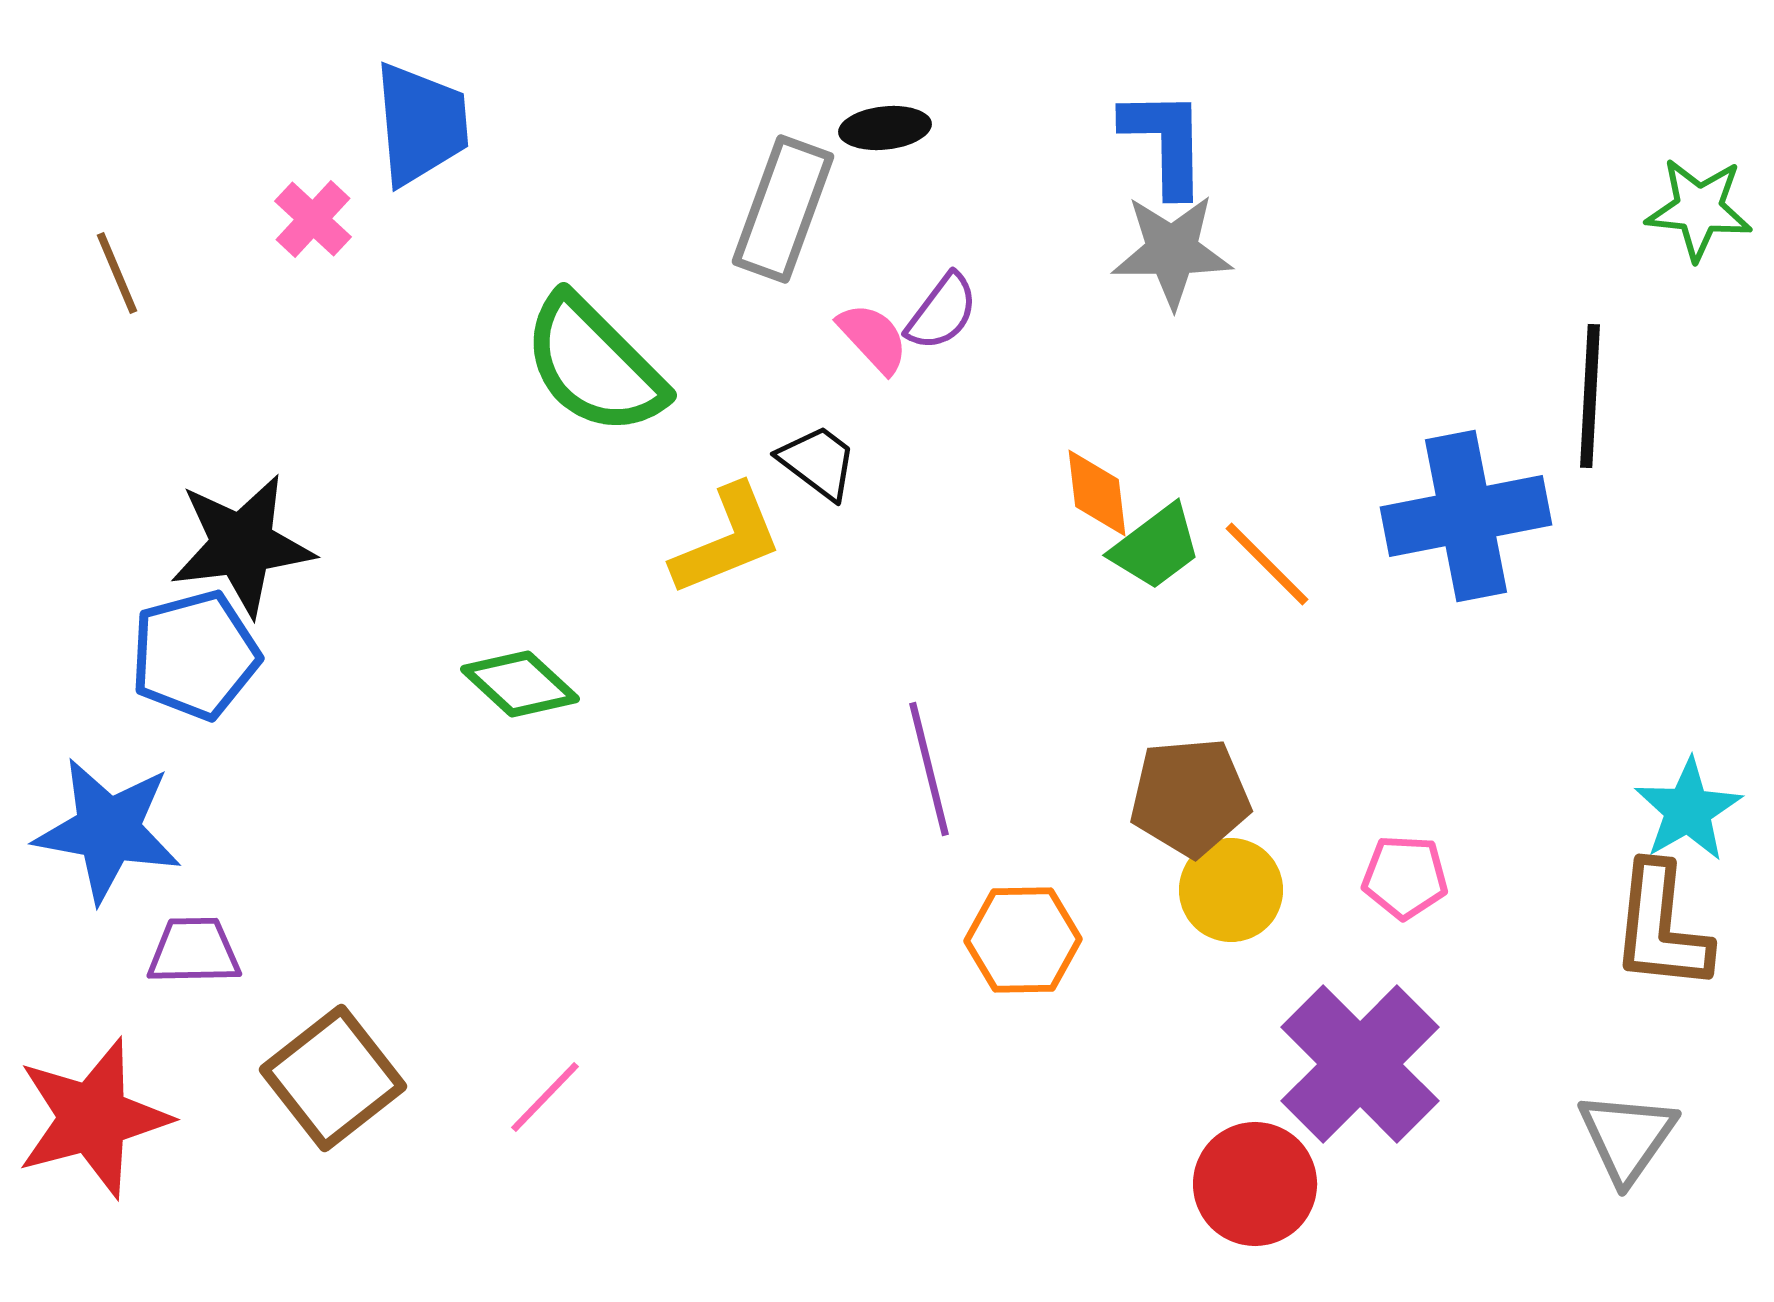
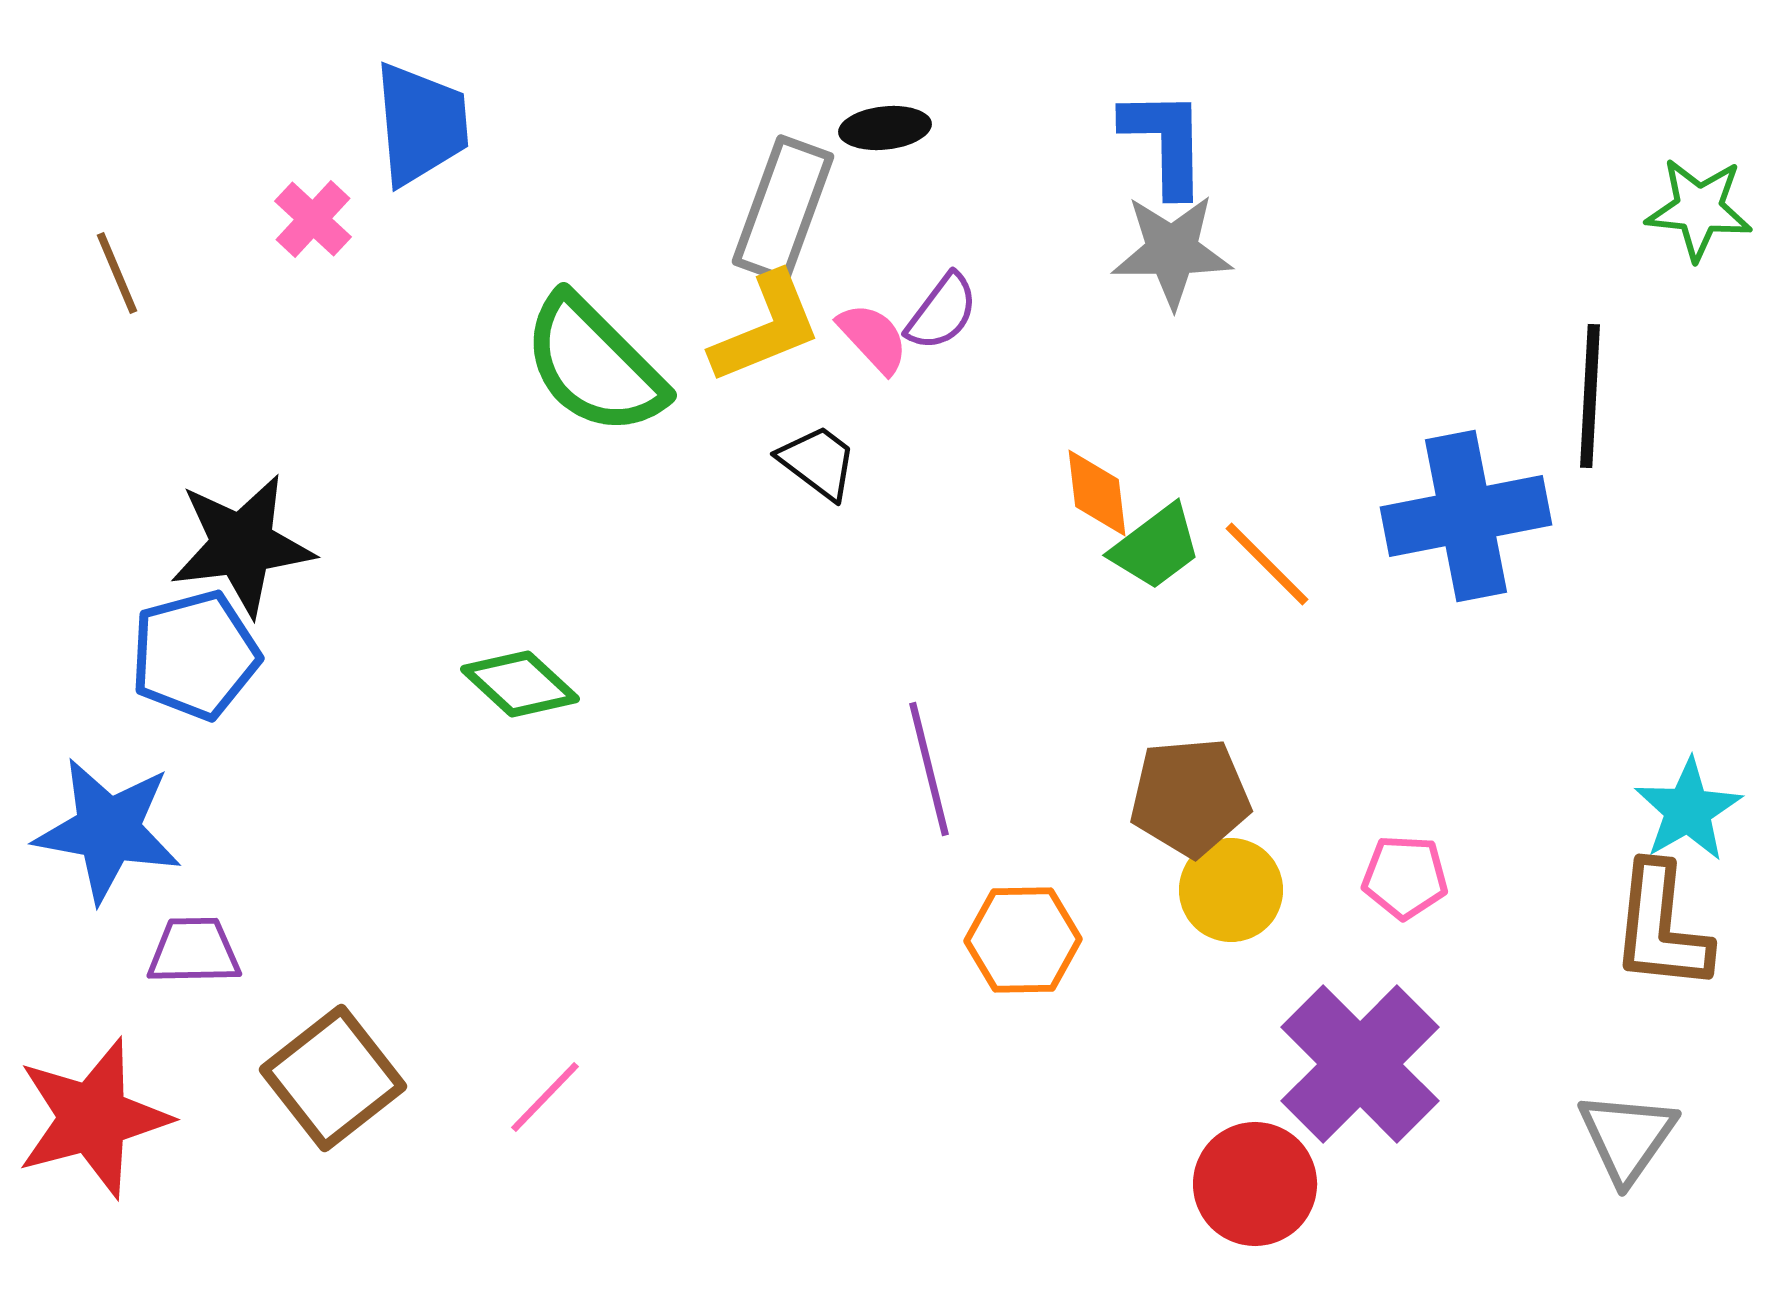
yellow L-shape: moved 39 px right, 212 px up
